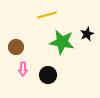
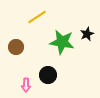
yellow line: moved 10 px left, 2 px down; rotated 18 degrees counterclockwise
pink arrow: moved 3 px right, 16 px down
